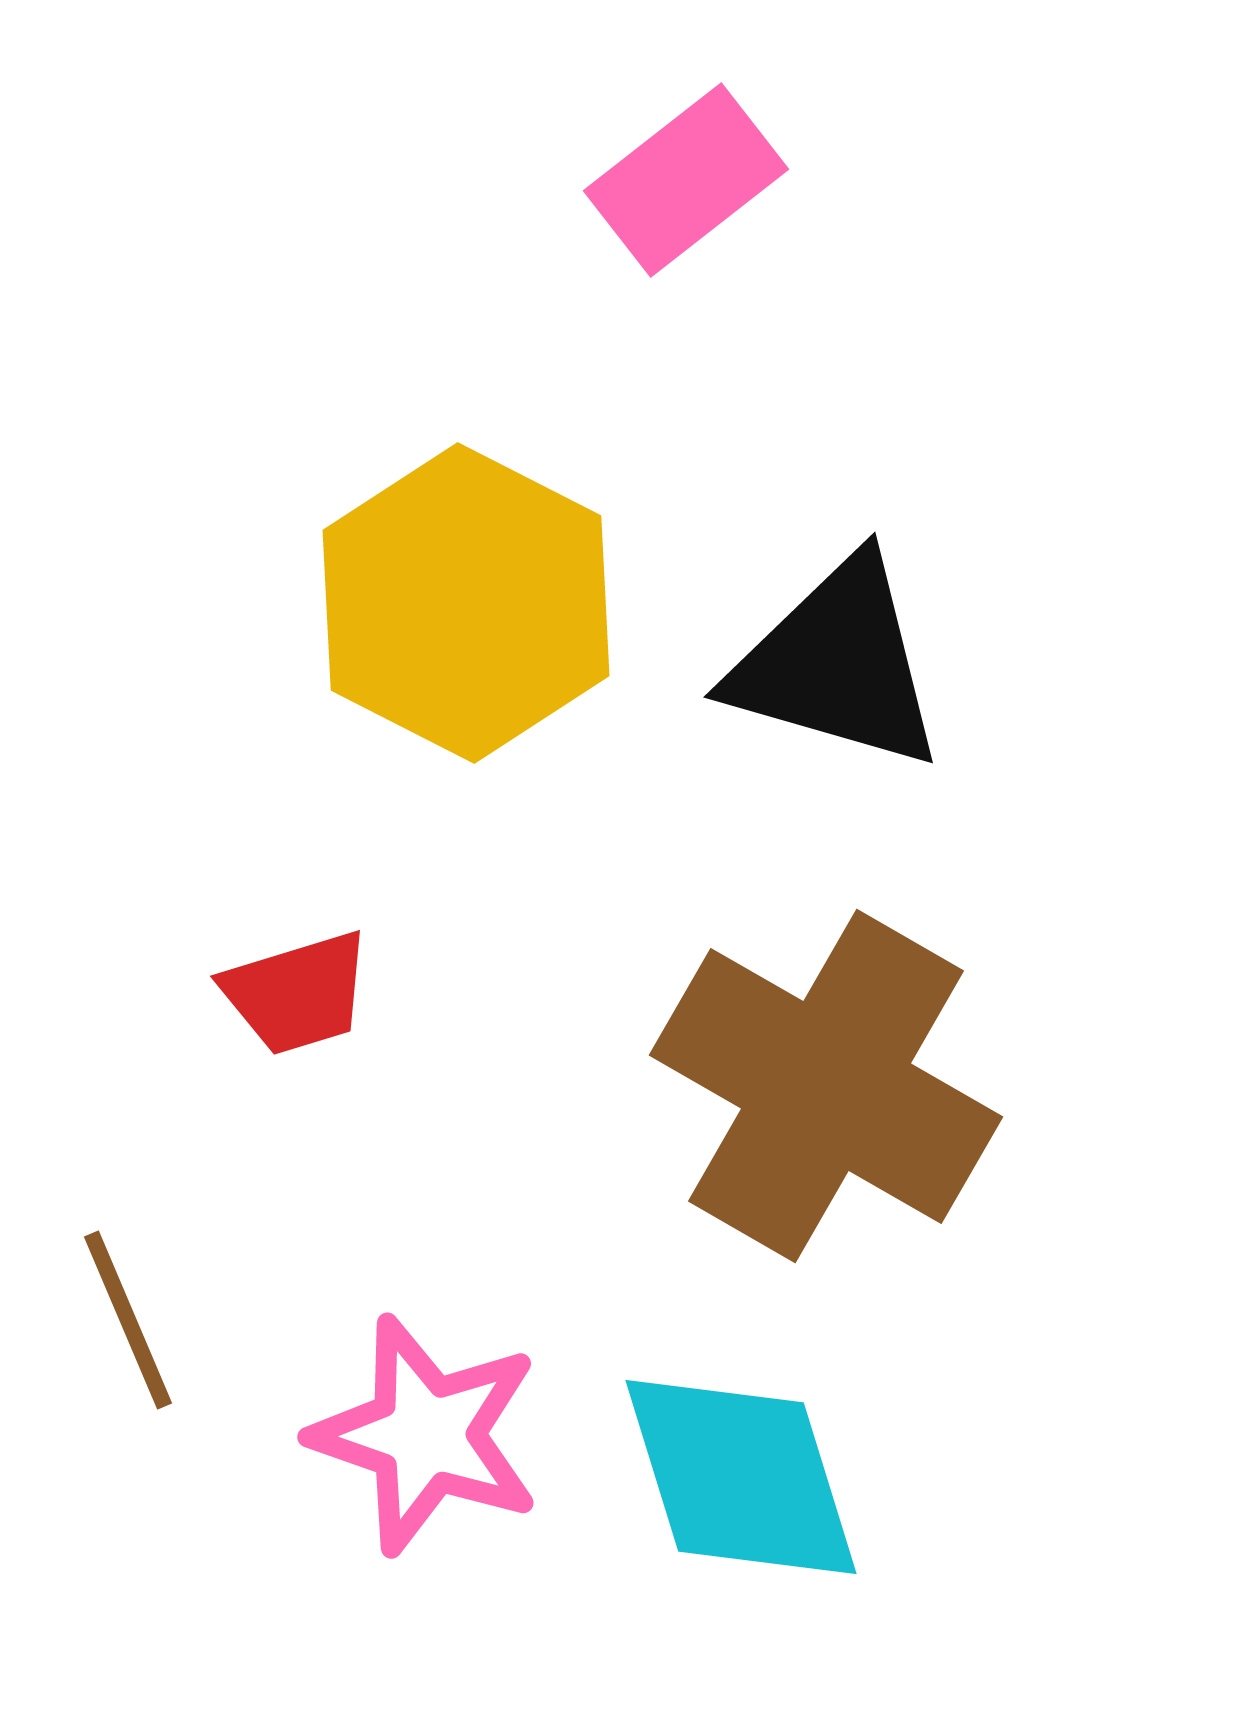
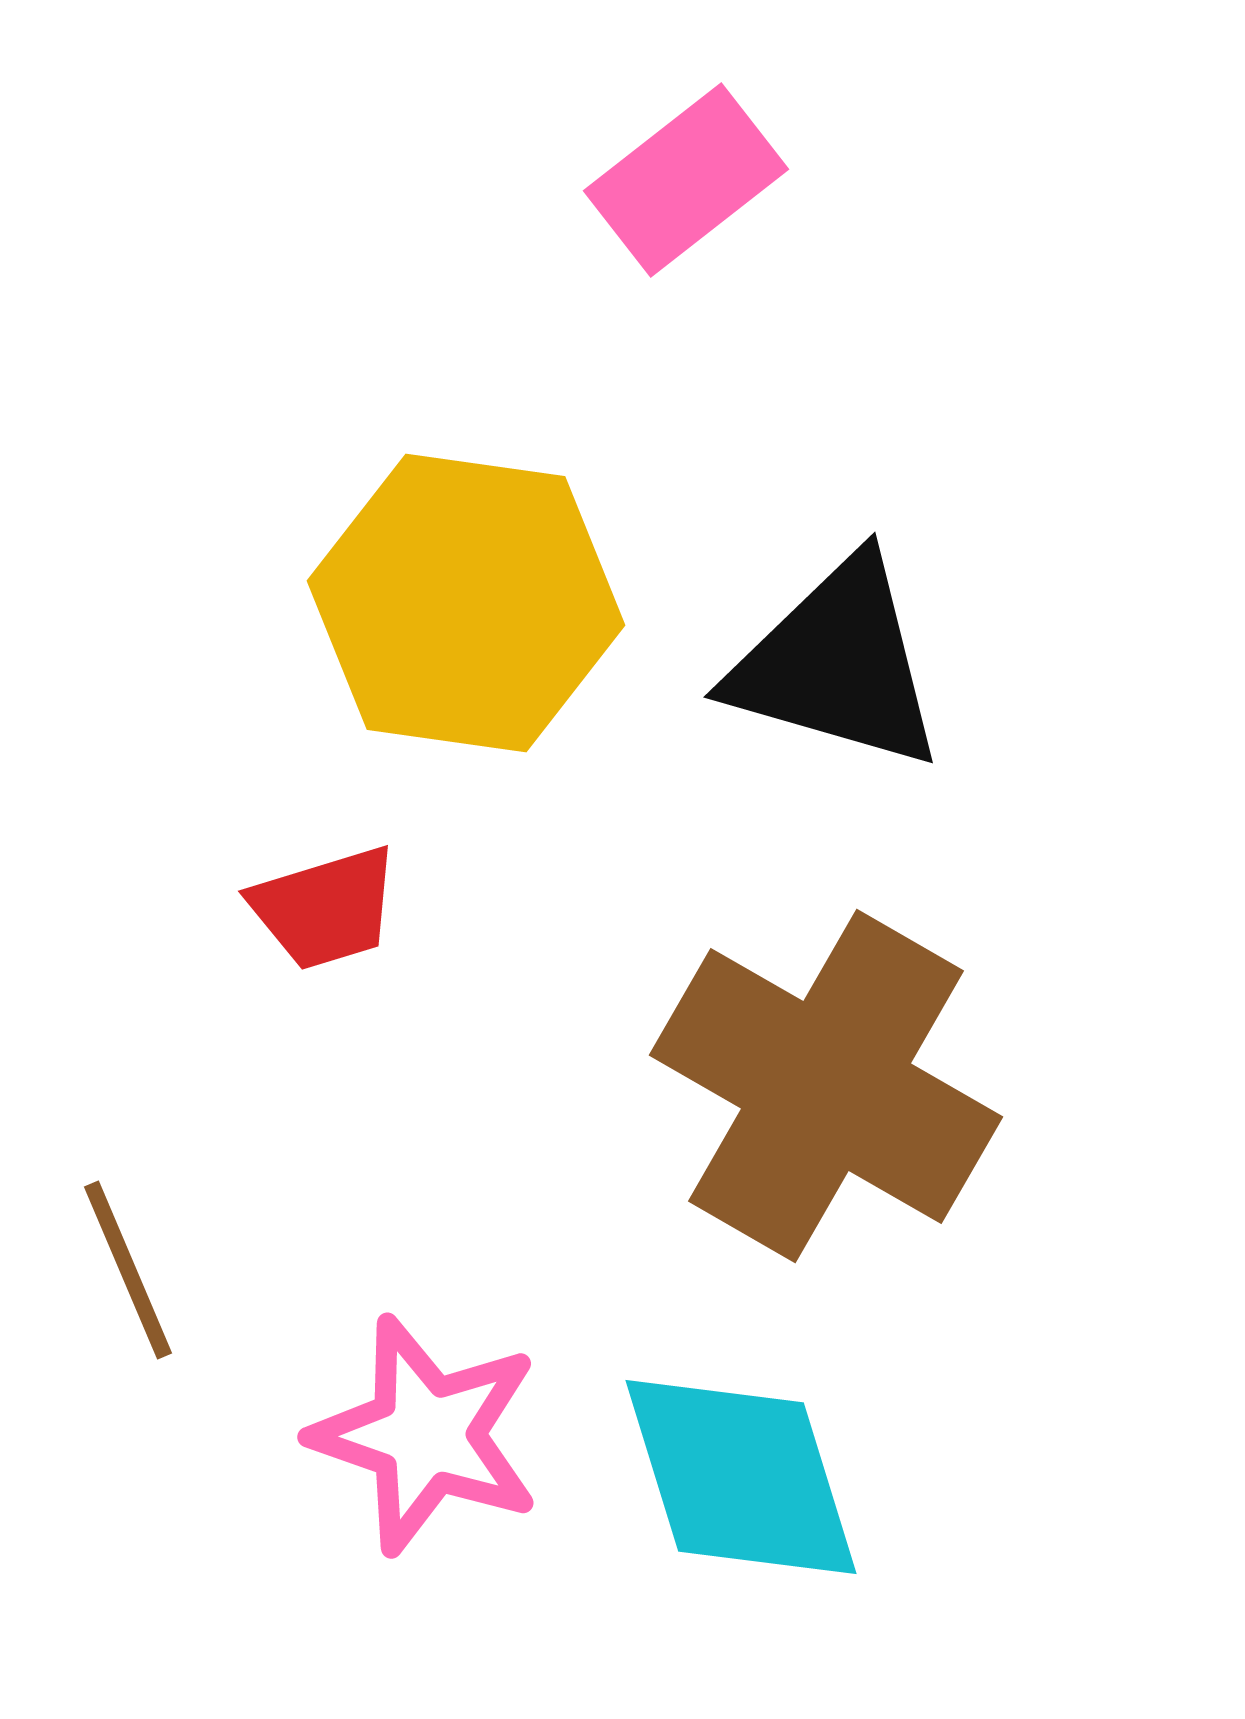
yellow hexagon: rotated 19 degrees counterclockwise
red trapezoid: moved 28 px right, 85 px up
brown line: moved 50 px up
